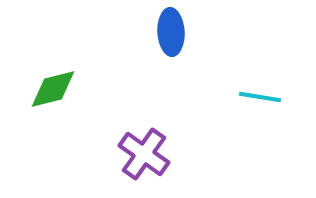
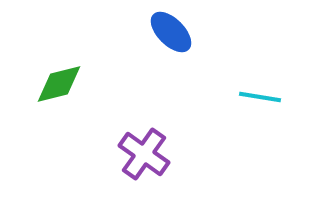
blue ellipse: rotated 42 degrees counterclockwise
green diamond: moved 6 px right, 5 px up
